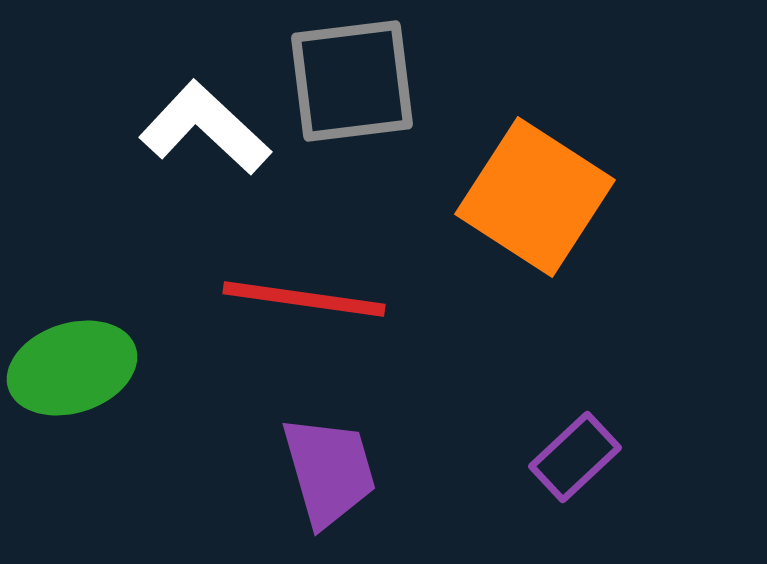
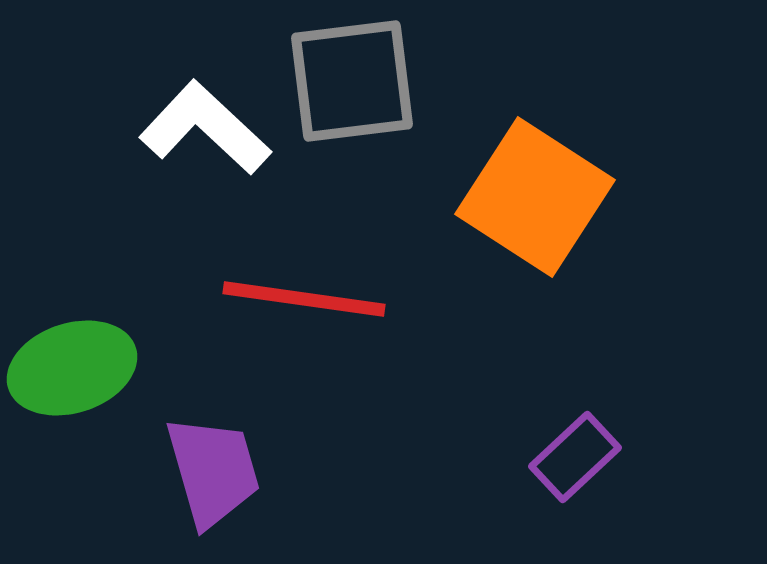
purple trapezoid: moved 116 px left
